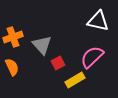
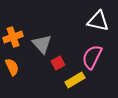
gray triangle: moved 1 px up
pink semicircle: rotated 20 degrees counterclockwise
